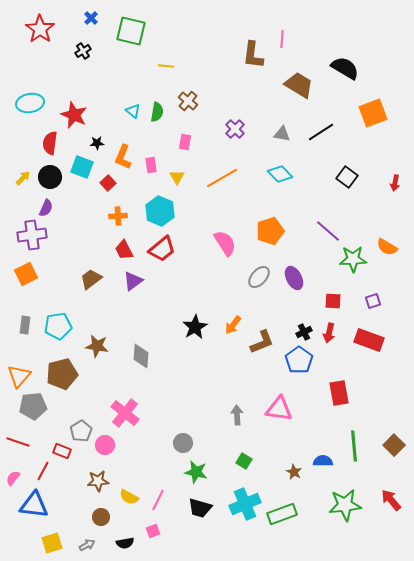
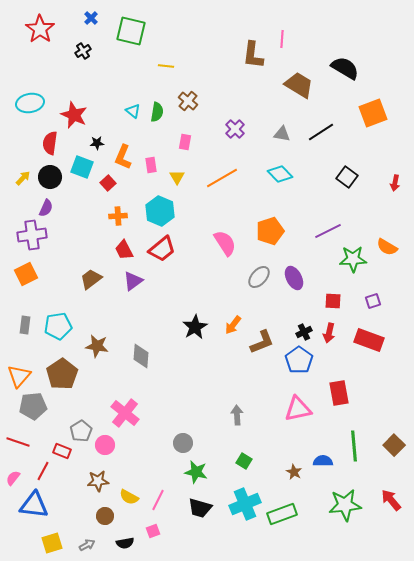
purple line at (328, 231): rotated 68 degrees counterclockwise
brown pentagon at (62, 374): rotated 20 degrees counterclockwise
pink triangle at (279, 409): moved 19 px right; rotated 20 degrees counterclockwise
brown circle at (101, 517): moved 4 px right, 1 px up
